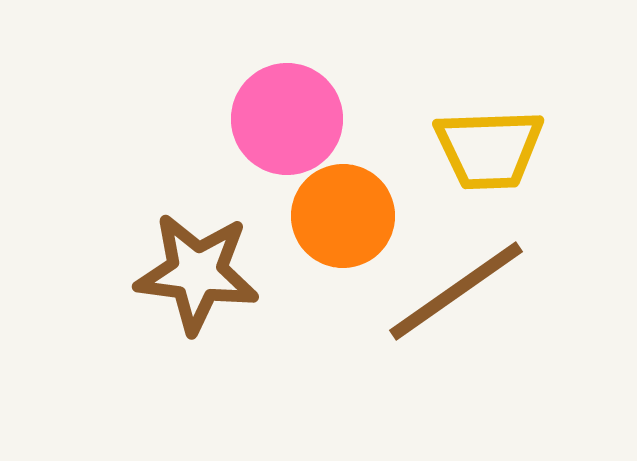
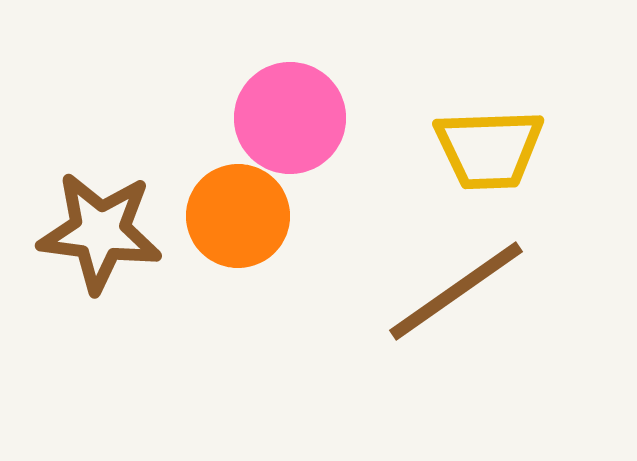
pink circle: moved 3 px right, 1 px up
orange circle: moved 105 px left
brown star: moved 97 px left, 41 px up
